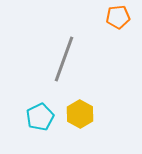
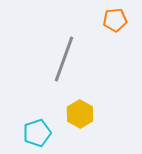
orange pentagon: moved 3 px left, 3 px down
cyan pentagon: moved 3 px left, 16 px down; rotated 8 degrees clockwise
